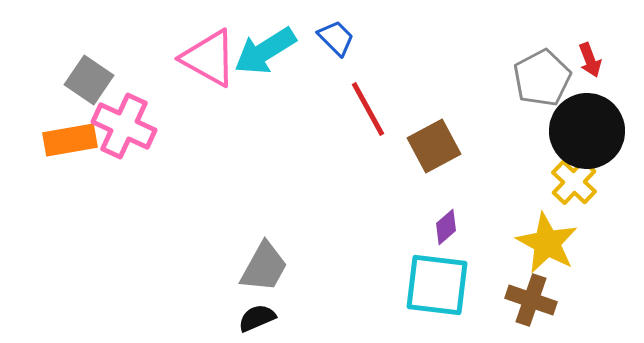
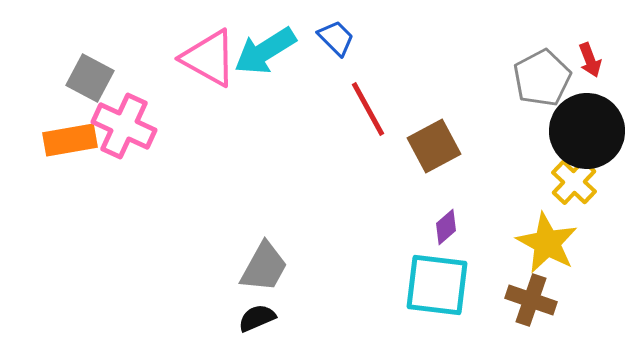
gray square: moved 1 px right, 2 px up; rotated 6 degrees counterclockwise
